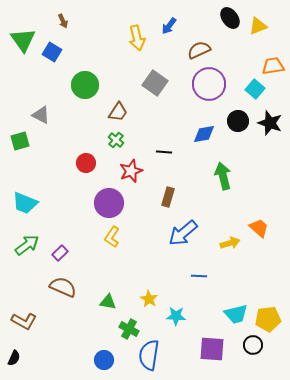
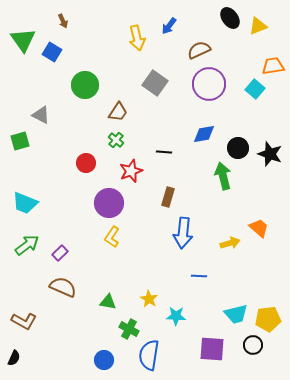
black circle at (238, 121): moved 27 px down
black star at (270, 123): moved 31 px down
blue arrow at (183, 233): rotated 44 degrees counterclockwise
